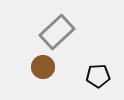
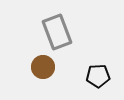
gray rectangle: rotated 68 degrees counterclockwise
